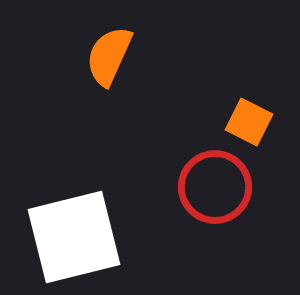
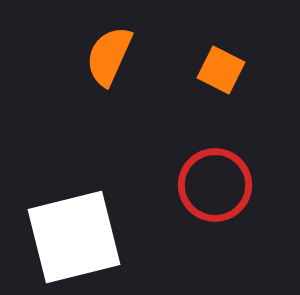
orange square: moved 28 px left, 52 px up
red circle: moved 2 px up
